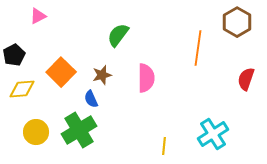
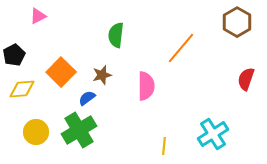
green semicircle: moved 2 px left; rotated 30 degrees counterclockwise
orange line: moved 17 px left; rotated 32 degrees clockwise
pink semicircle: moved 8 px down
blue semicircle: moved 4 px left, 1 px up; rotated 78 degrees clockwise
